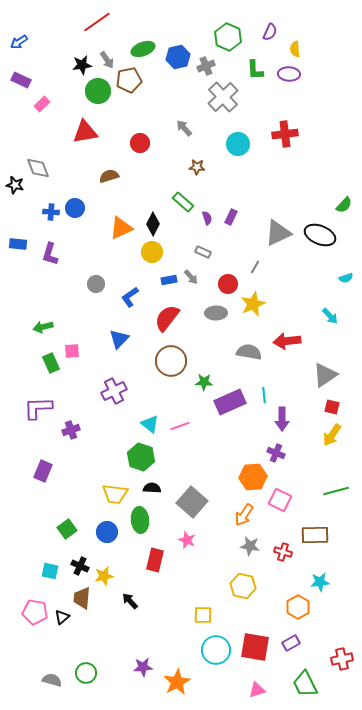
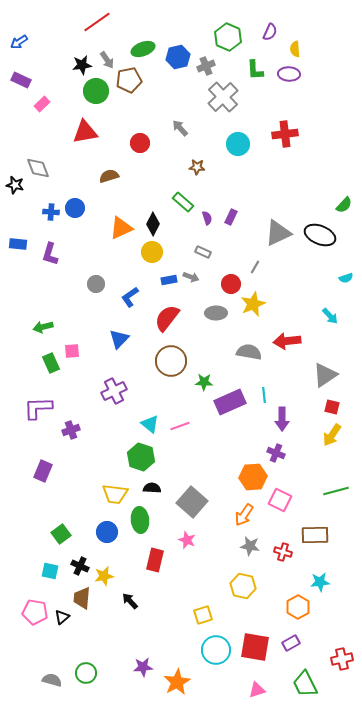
green circle at (98, 91): moved 2 px left
gray arrow at (184, 128): moved 4 px left
gray arrow at (191, 277): rotated 28 degrees counterclockwise
red circle at (228, 284): moved 3 px right
green square at (67, 529): moved 6 px left, 5 px down
yellow square at (203, 615): rotated 18 degrees counterclockwise
